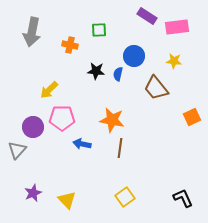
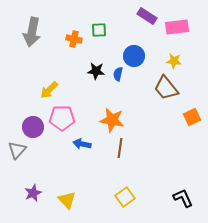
orange cross: moved 4 px right, 6 px up
brown trapezoid: moved 10 px right
